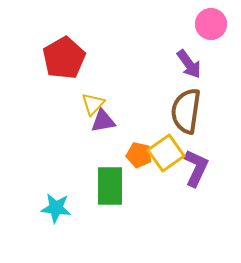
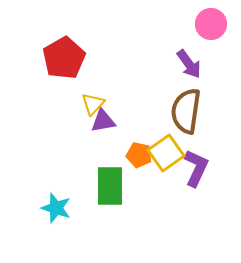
cyan star: rotated 12 degrees clockwise
